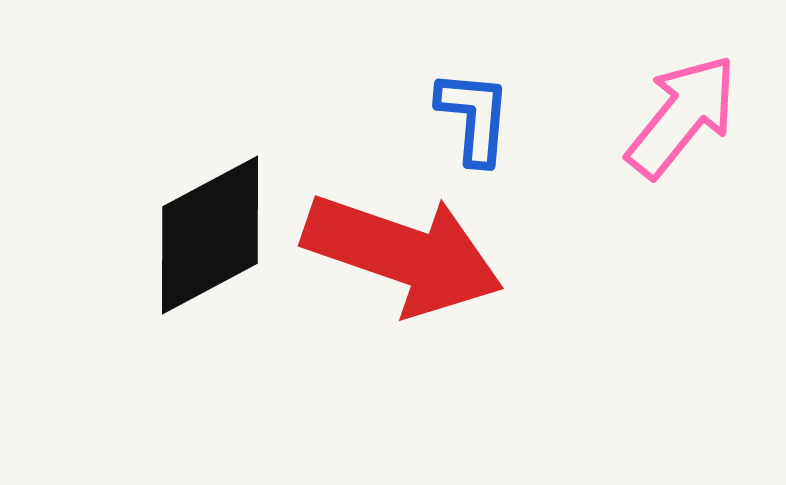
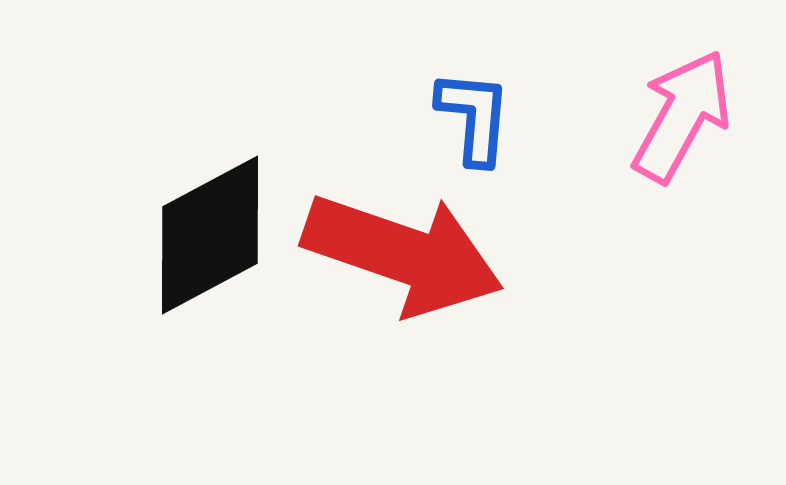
pink arrow: rotated 10 degrees counterclockwise
